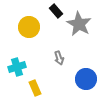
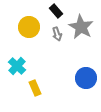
gray star: moved 2 px right, 3 px down
gray arrow: moved 2 px left, 24 px up
cyan cross: moved 1 px up; rotated 30 degrees counterclockwise
blue circle: moved 1 px up
